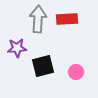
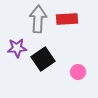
black square: moved 7 px up; rotated 20 degrees counterclockwise
pink circle: moved 2 px right
